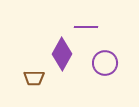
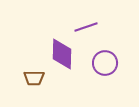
purple line: rotated 20 degrees counterclockwise
purple diamond: rotated 28 degrees counterclockwise
